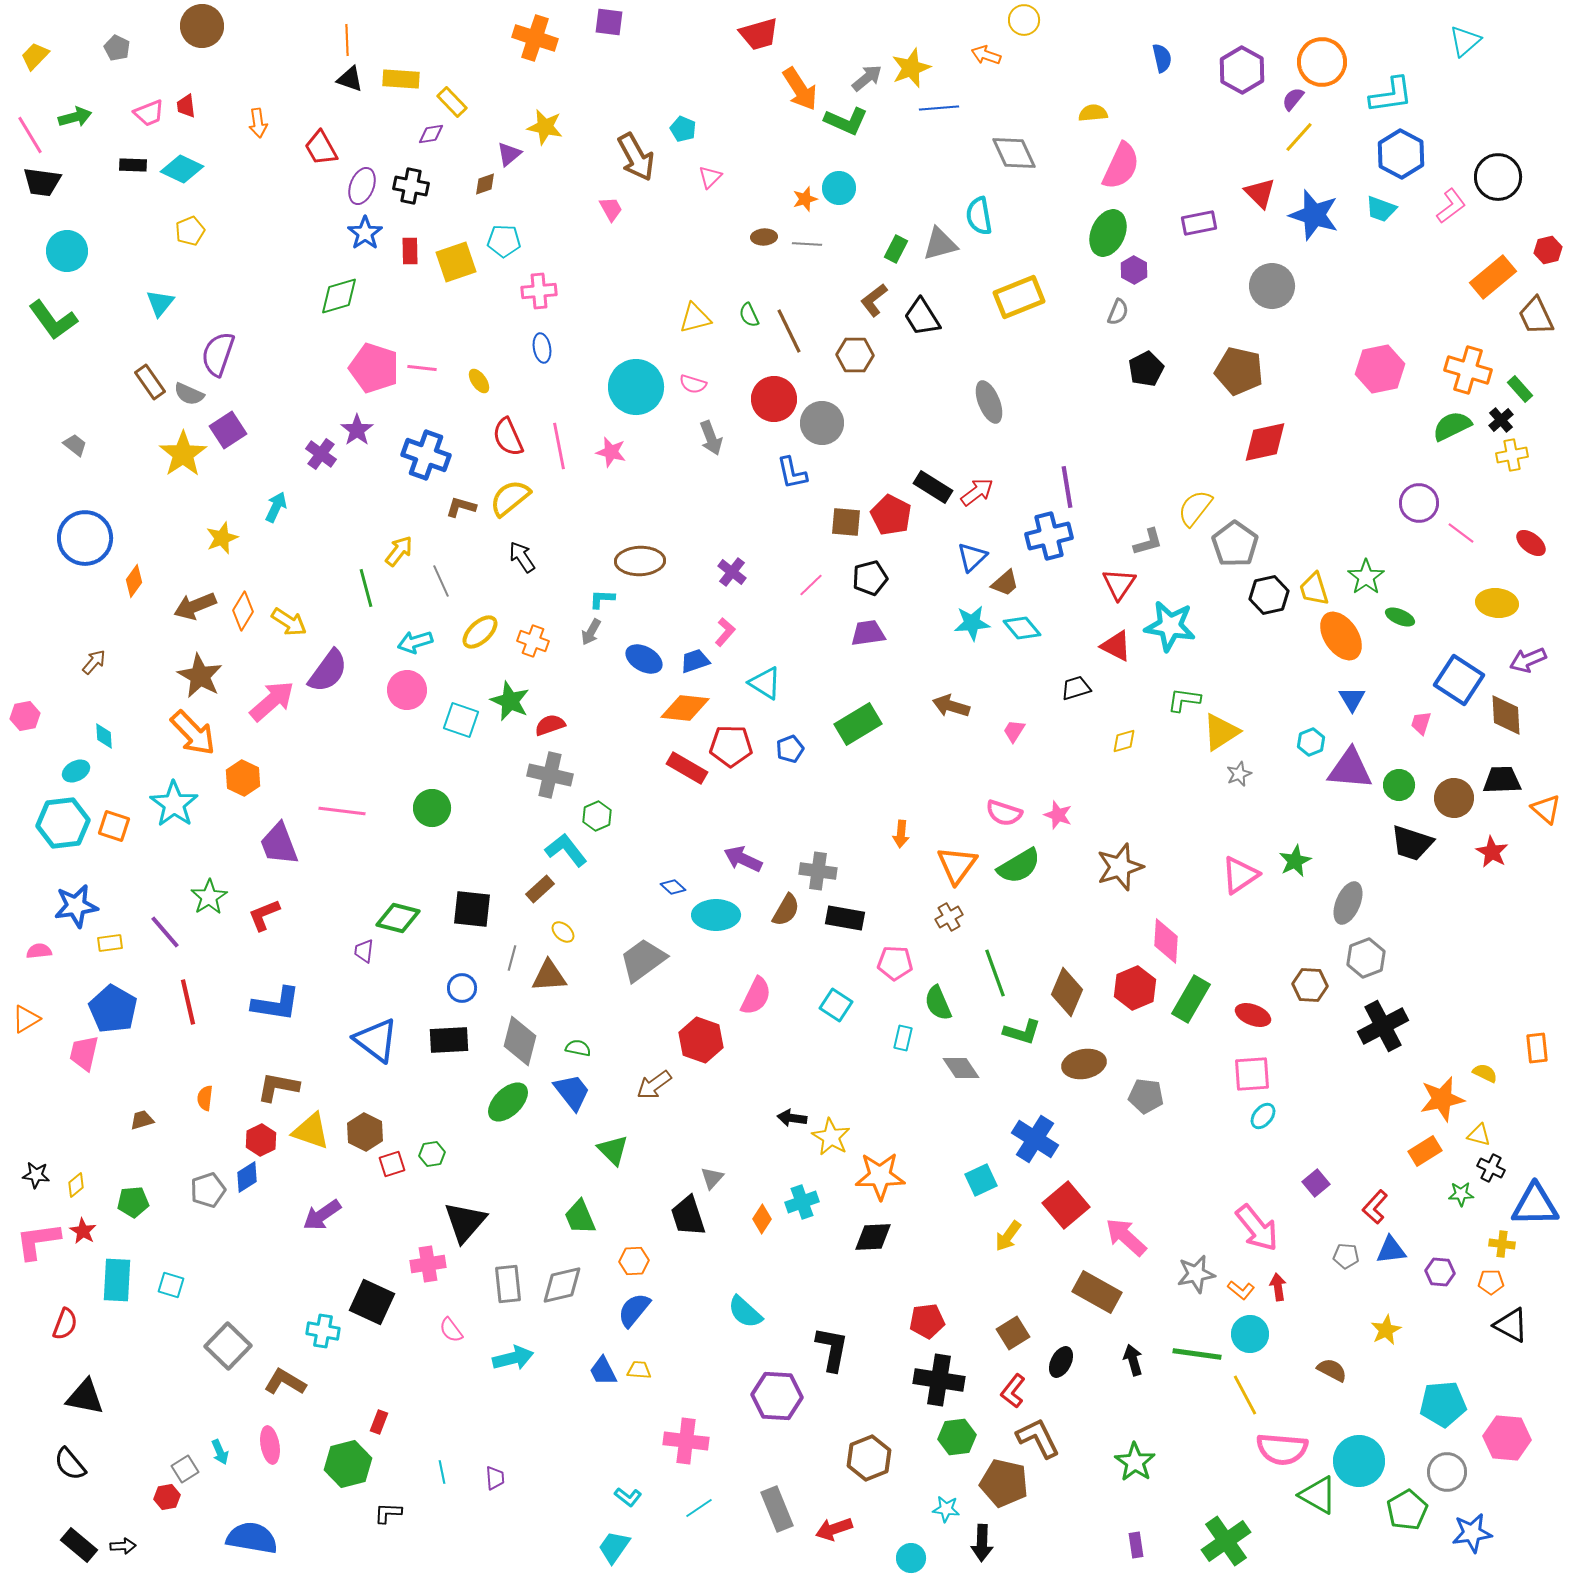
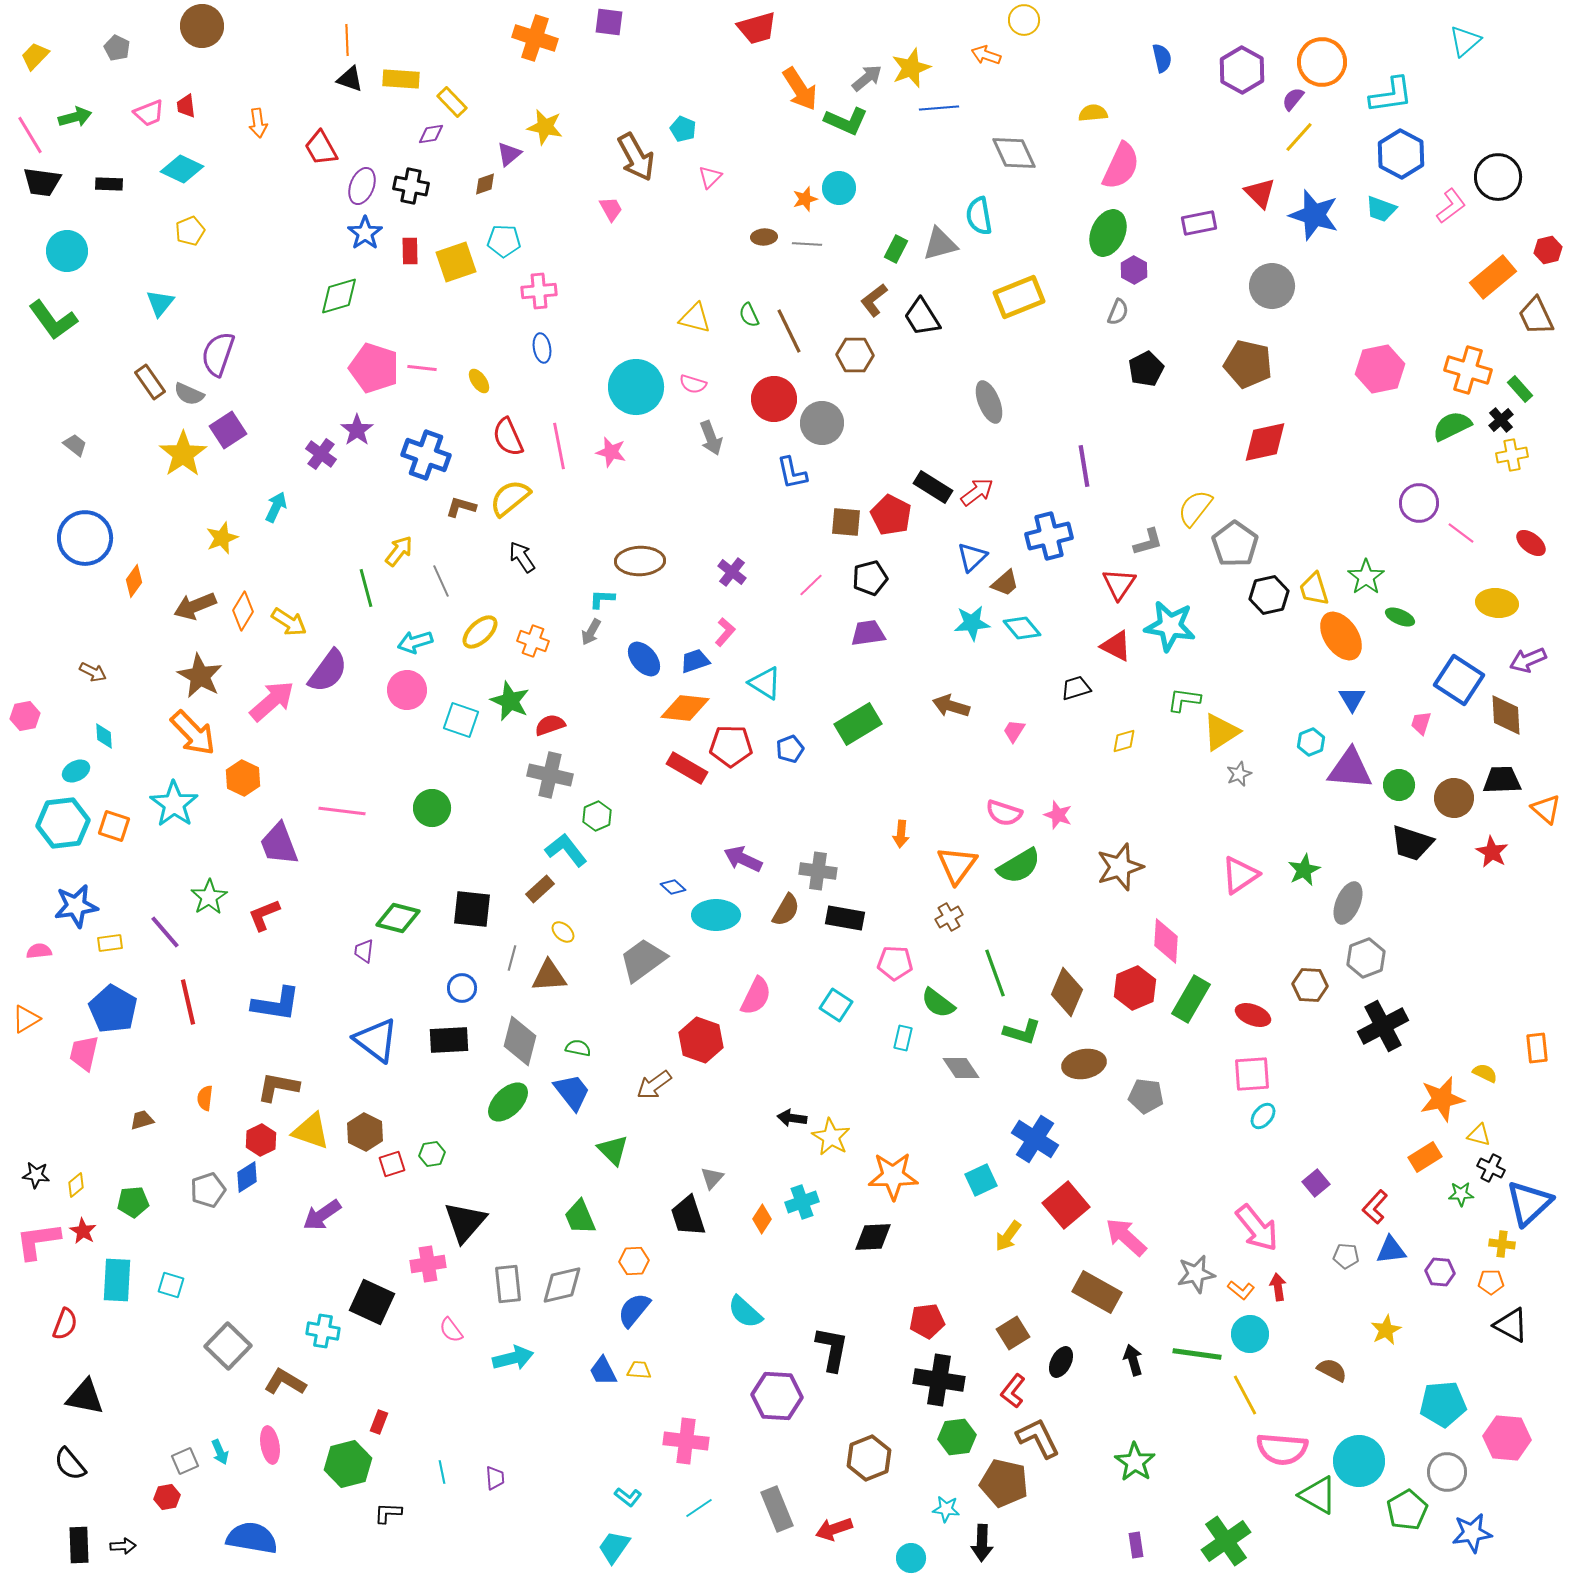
red trapezoid at (759, 34): moved 2 px left, 6 px up
black rectangle at (133, 165): moved 24 px left, 19 px down
yellow triangle at (695, 318): rotated 28 degrees clockwise
brown pentagon at (1239, 371): moved 9 px right, 7 px up
purple line at (1067, 487): moved 17 px right, 21 px up
blue ellipse at (644, 659): rotated 21 degrees clockwise
brown arrow at (94, 662): moved 1 px left, 10 px down; rotated 76 degrees clockwise
green star at (1295, 861): moved 9 px right, 9 px down
green semicircle at (938, 1003): rotated 30 degrees counterclockwise
orange rectangle at (1425, 1151): moved 6 px down
orange star at (880, 1176): moved 13 px right
blue triangle at (1535, 1205): moved 6 px left, 2 px up; rotated 42 degrees counterclockwise
gray square at (185, 1469): moved 8 px up; rotated 8 degrees clockwise
black rectangle at (79, 1545): rotated 48 degrees clockwise
